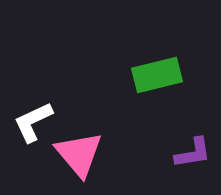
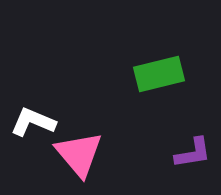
green rectangle: moved 2 px right, 1 px up
white L-shape: rotated 48 degrees clockwise
